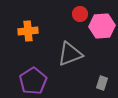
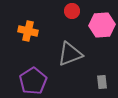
red circle: moved 8 px left, 3 px up
pink hexagon: moved 1 px up
orange cross: rotated 18 degrees clockwise
gray rectangle: moved 1 px up; rotated 24 degrees counterclockwise
